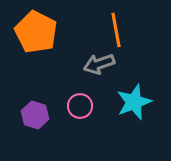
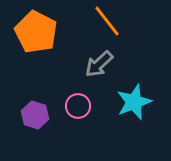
orange line: moved 9 px left, 9 px up; rotated 28 degrees counterclockwise
gray arrow: rotated 24 degrees counterclockwise
pink circle: moved 2 px left
